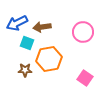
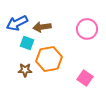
pink circle: moved 4 px right, 3 px up
